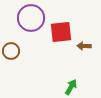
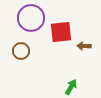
brown circle: moved 10 px right
